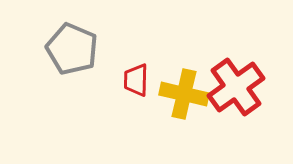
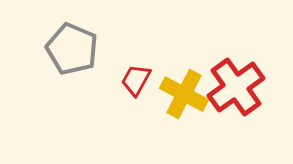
red trapezoid: rotated 28 degrees clockwise
yellow cross: rotated 15 degrees clockwise
